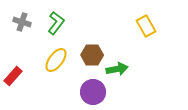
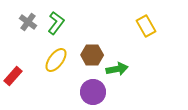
gray cross: moved 6 px right; rotated 18 degrees clockwise
